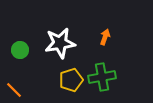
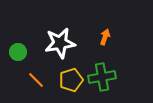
green circle: moved 2 px left, 2 px down
orange line: moved 22 px right, 10 px up
